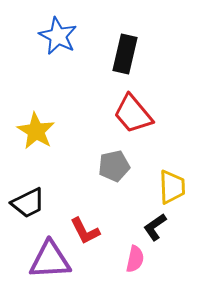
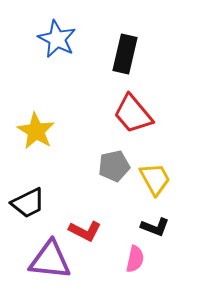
blue star: moved 1 px left, 3 px down
yellow trapezoid: moved 17 px left, 8 px up; rotated 27 degrees counterclockwise
black L-shape: rotated 124 degrees counterclockwise
red L-shape: rotated 36 degrees counterclockwise
purple triangle: rotated 9 degrees clockwise
